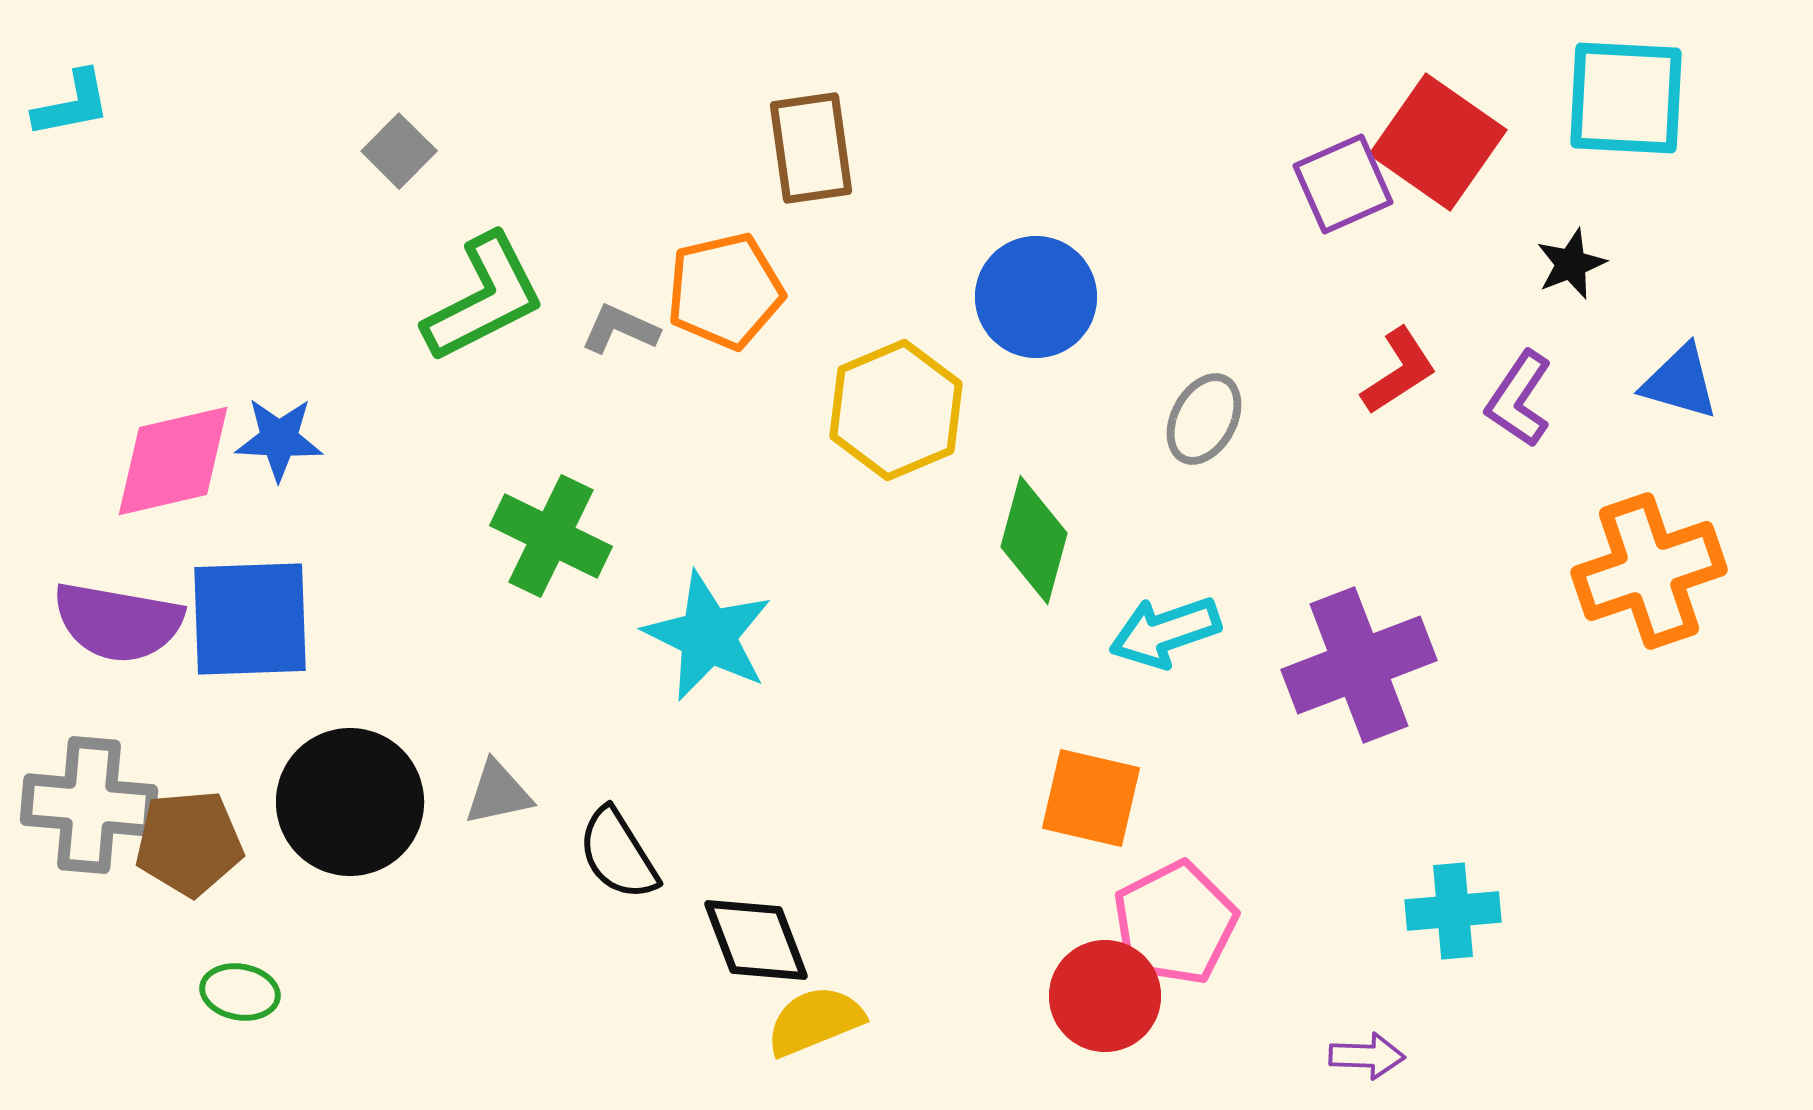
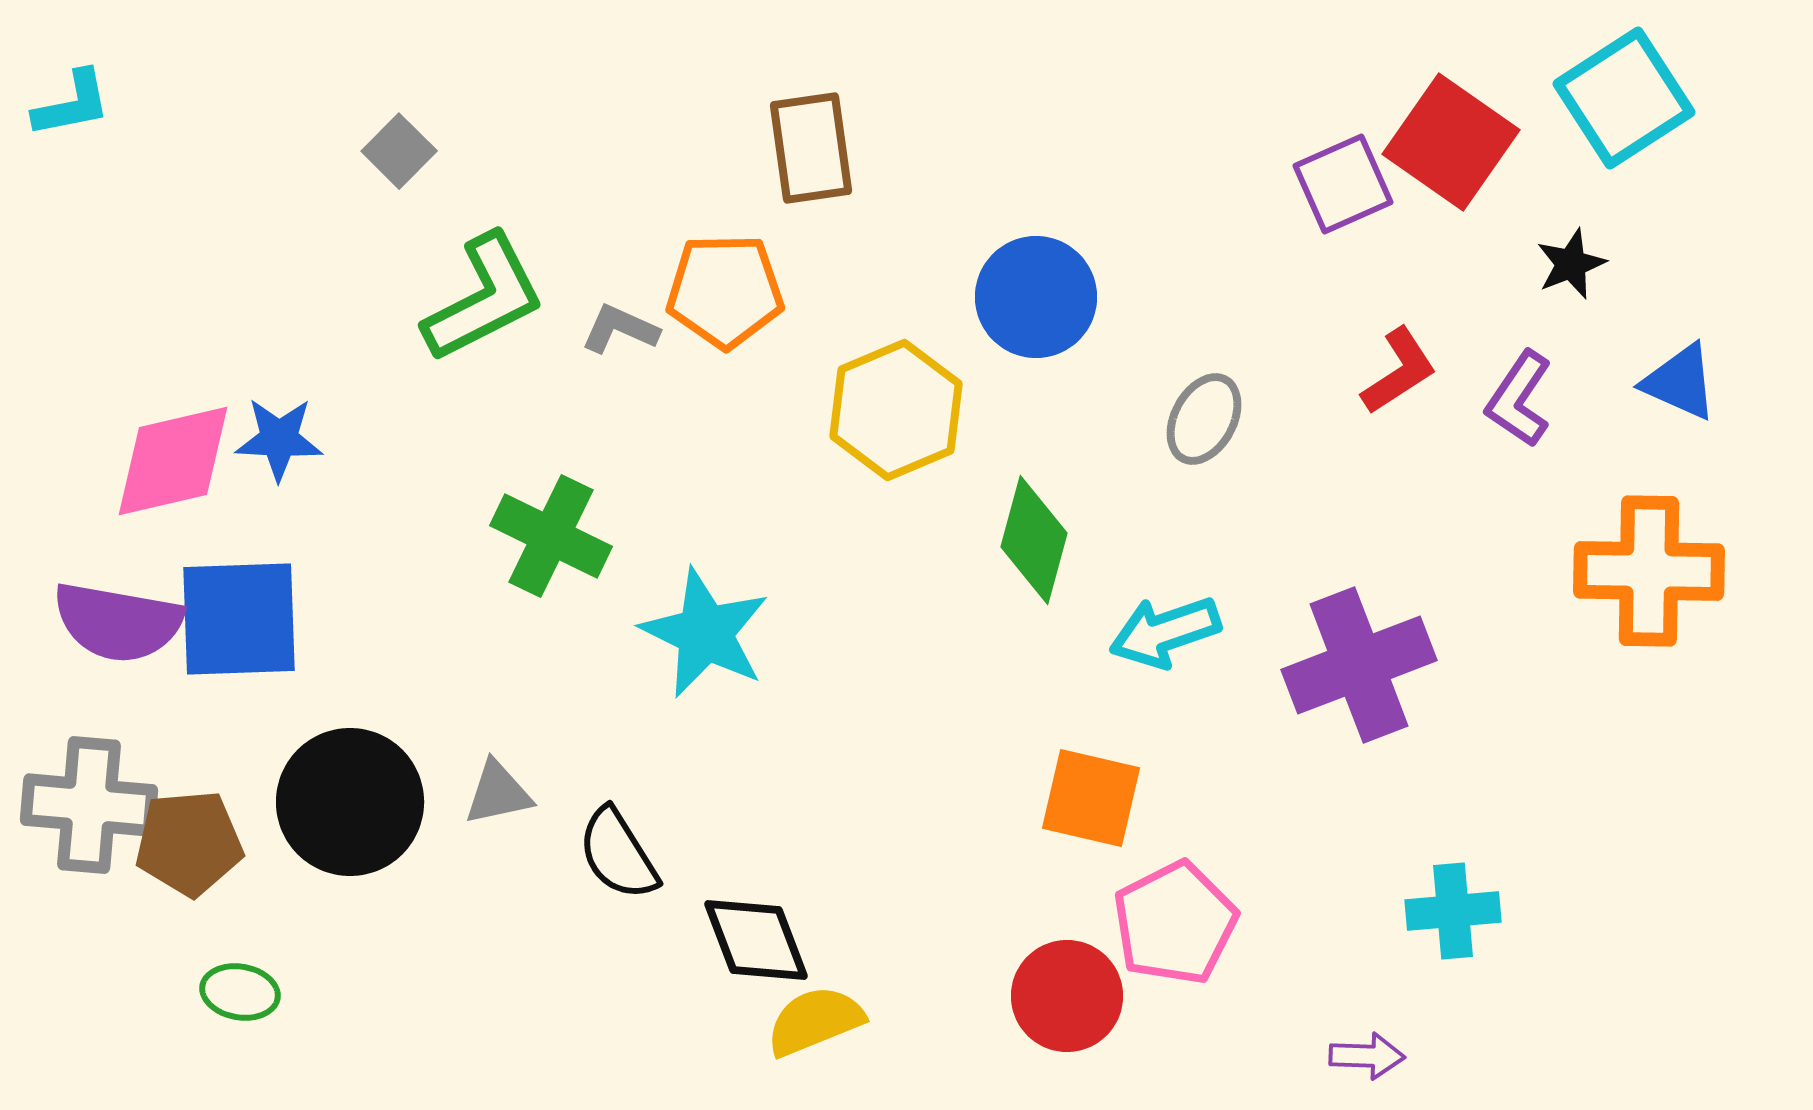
cyan square: moved 2 px left; rotated 36 degrees counterclockwise
red square: moved 13 px right
orange pentagon: rotated 12 degrees clockwise
blue triangle: rotated 8 degrees clockwise
orange cross: rotated 20 degrees clockwise
blue square: moved 11 px left
cyan star: moved 3 px left, 3 px up
red circle: moved 38 px left
